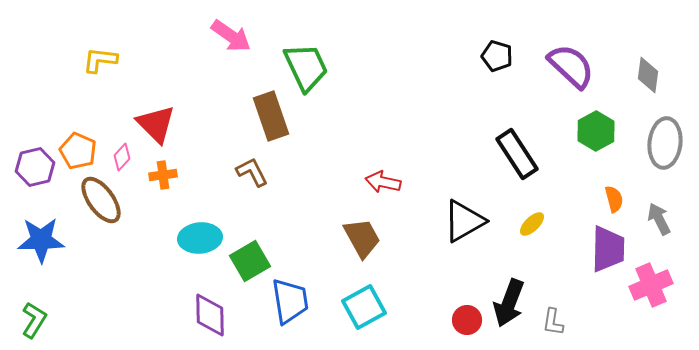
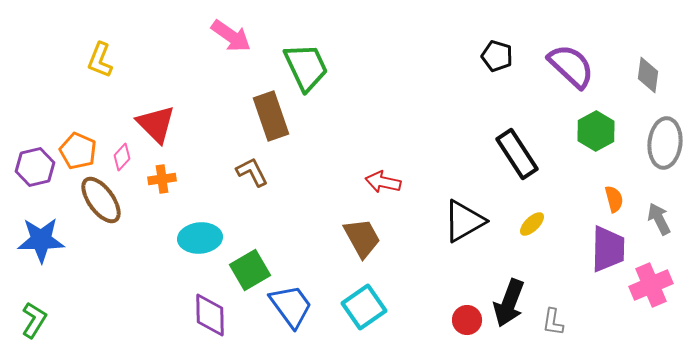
yellow L-shape: rotated 75 degrees counterclockwise
orange cross: moved 1 px left, 4 px down
green square: moved 9 px down
blue trapezoid: moved 1 px right, 5 px down; rotated 27 degrees counterclockwise
cyan square: rotated 6 degrees counterclockwise
